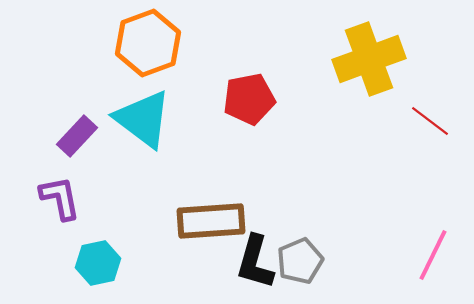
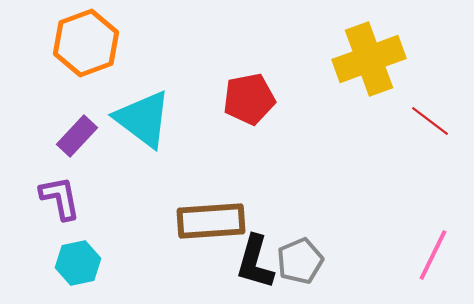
orange hexagon: moved 62 px left
cyan hexagon: moved 20 px left
